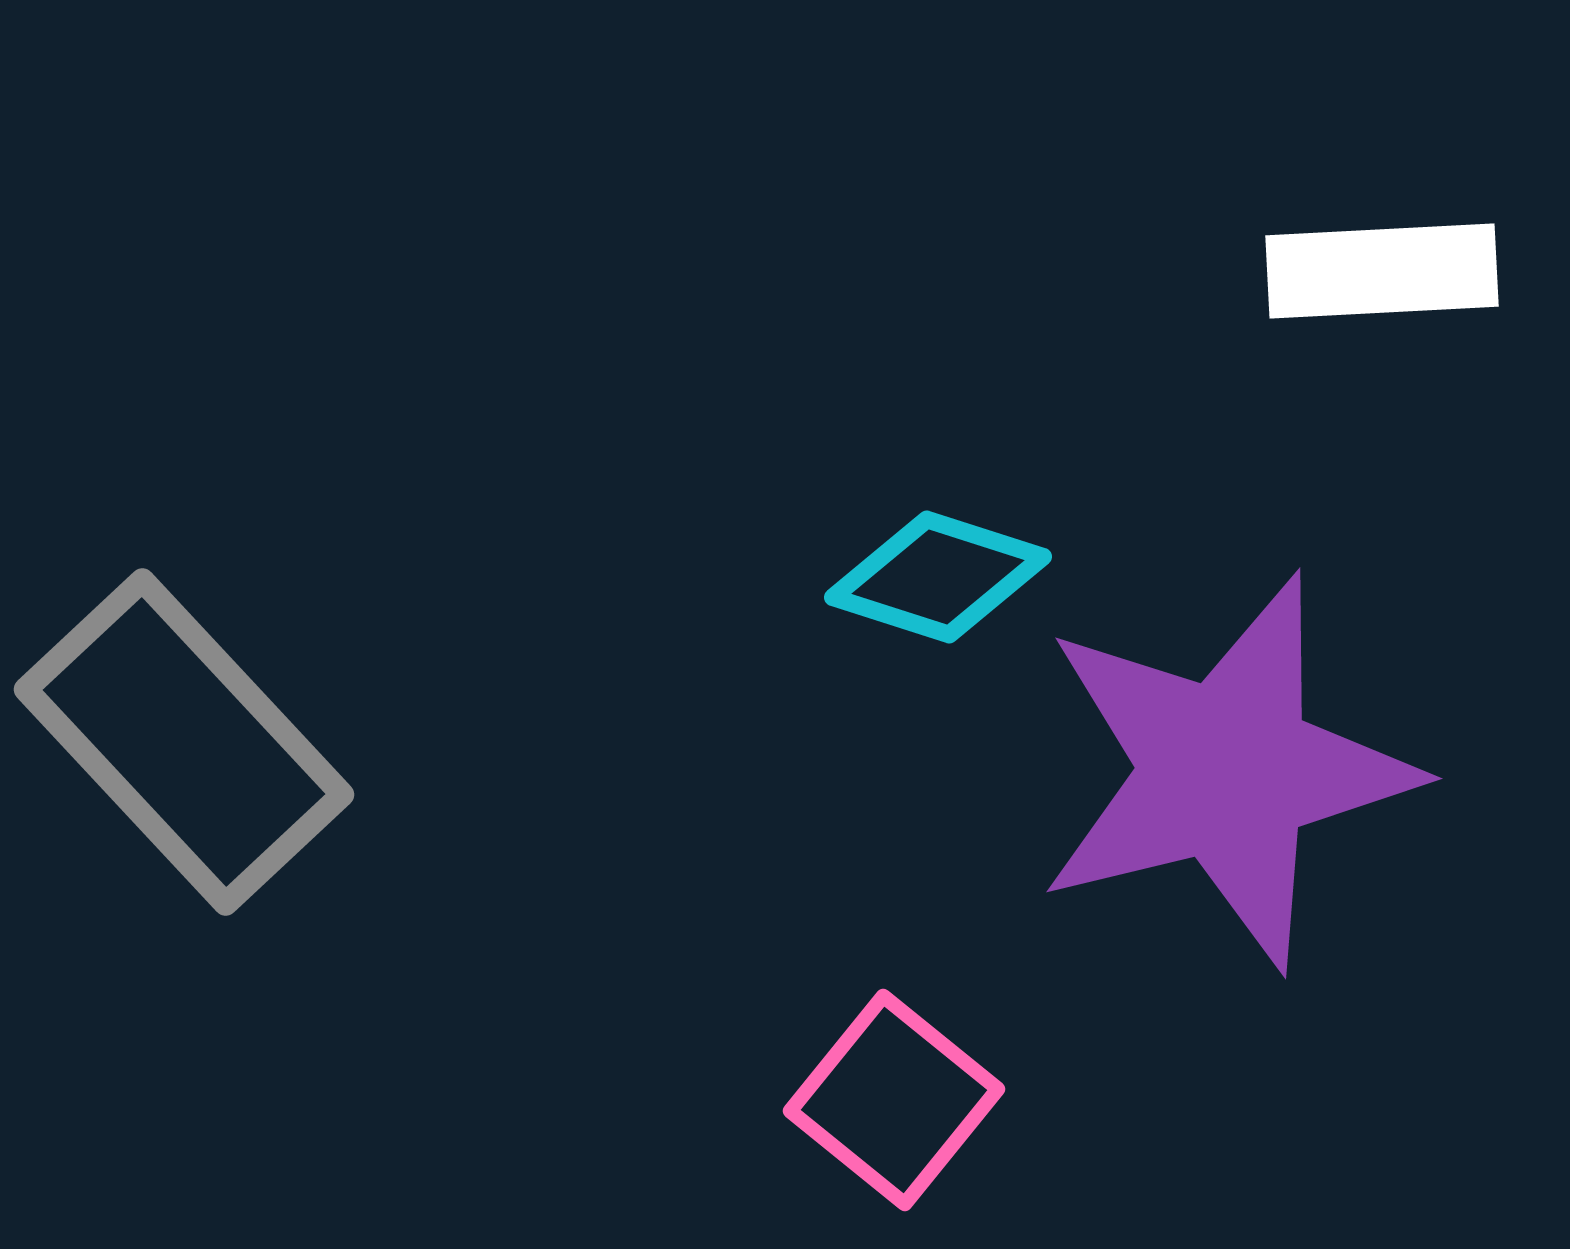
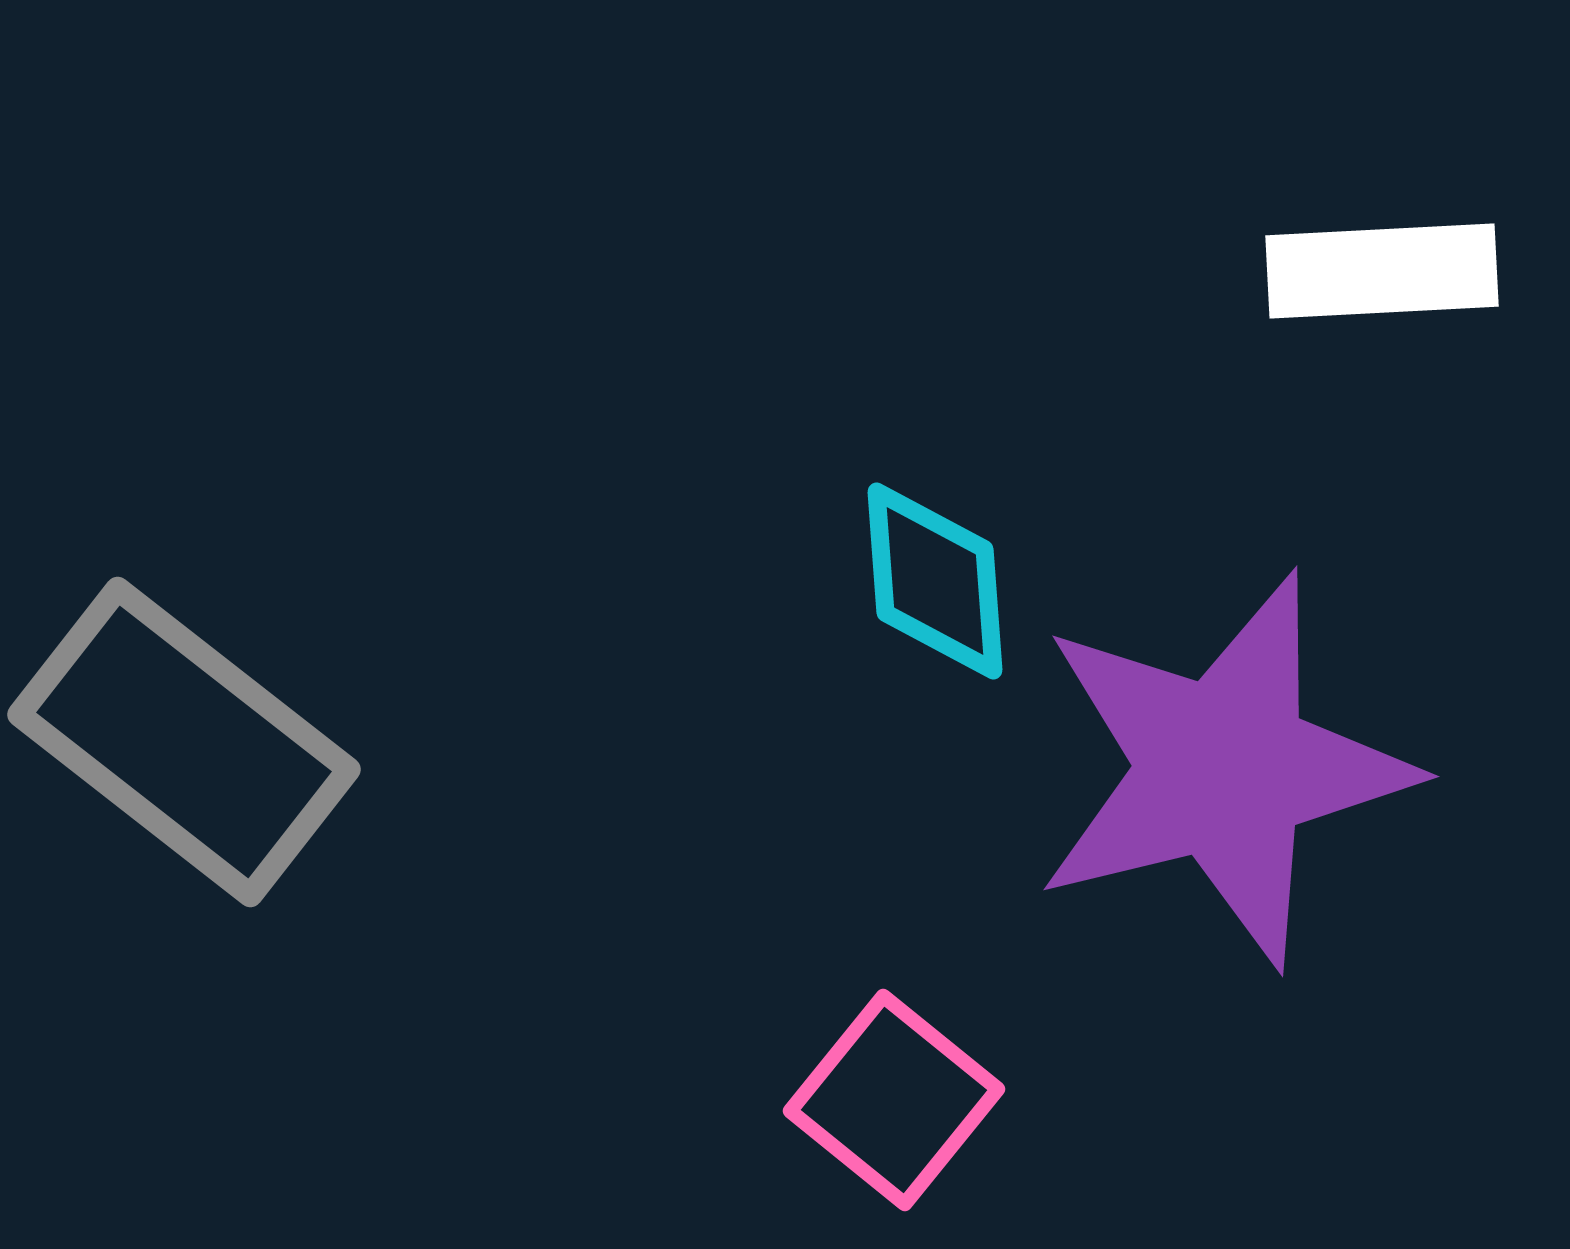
cyan diamond: moved 3 px left, 4 px down; rotated 68 degrees clockwise
gray rectangle: rotated 9 degrees counterclockwise
purple star: moved 3 px left, 2 px up
